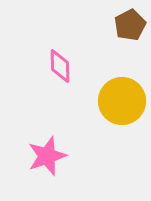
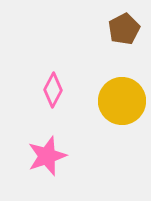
brown pentagon: moved 6 px left, 4 px down
pink diamond: moved 7 px left, 24 px down; rotated 28 degrees clockwise
